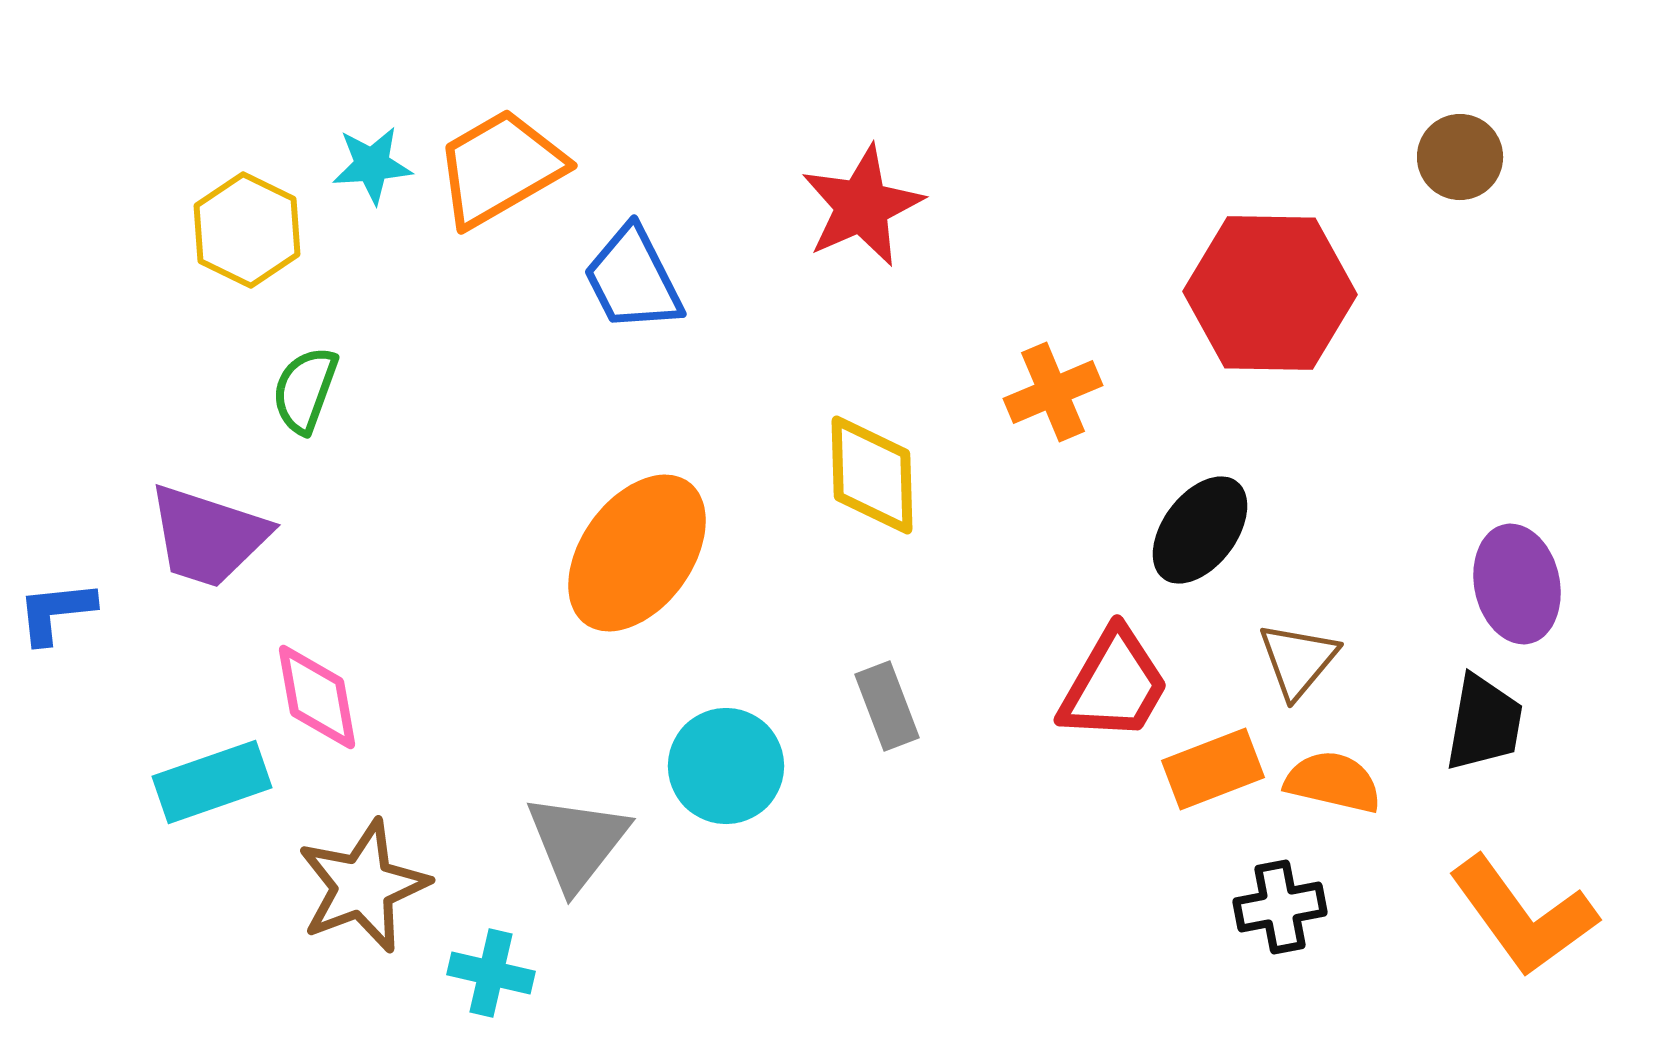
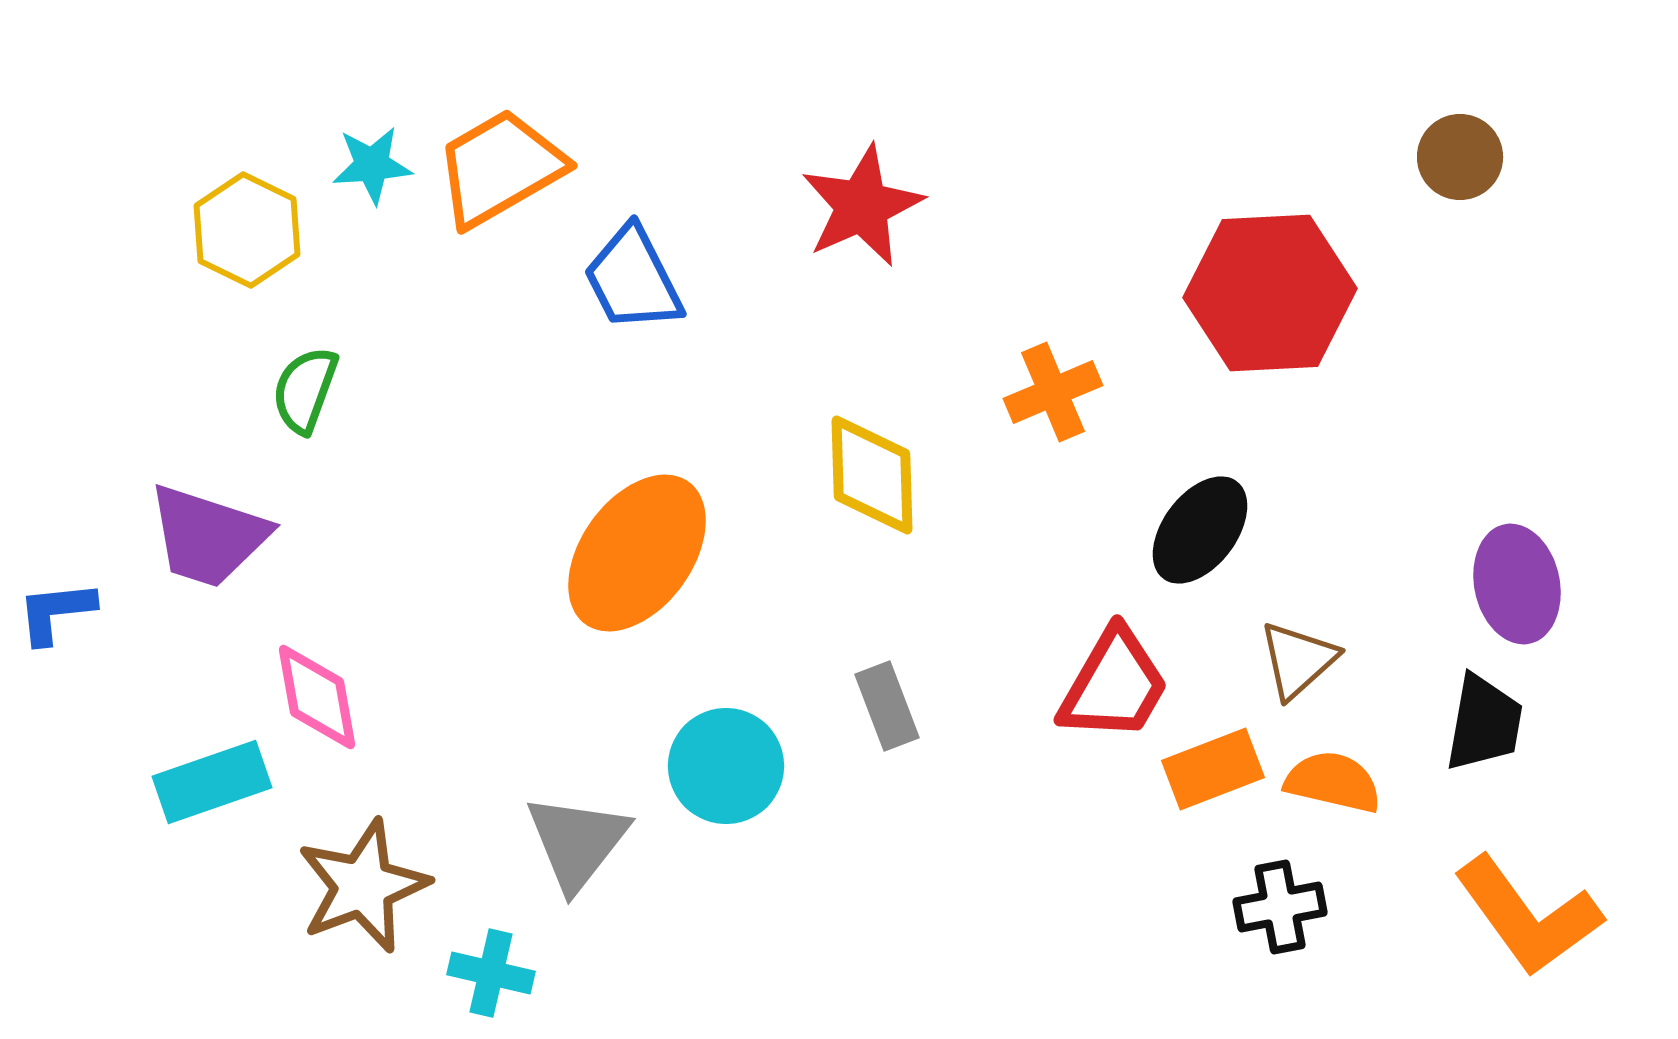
red hexagon: rotated 4 degrees counterclockwise
brown triangle: rotated 8 degrees clockwise
orange L-shape: moved 5 px right
